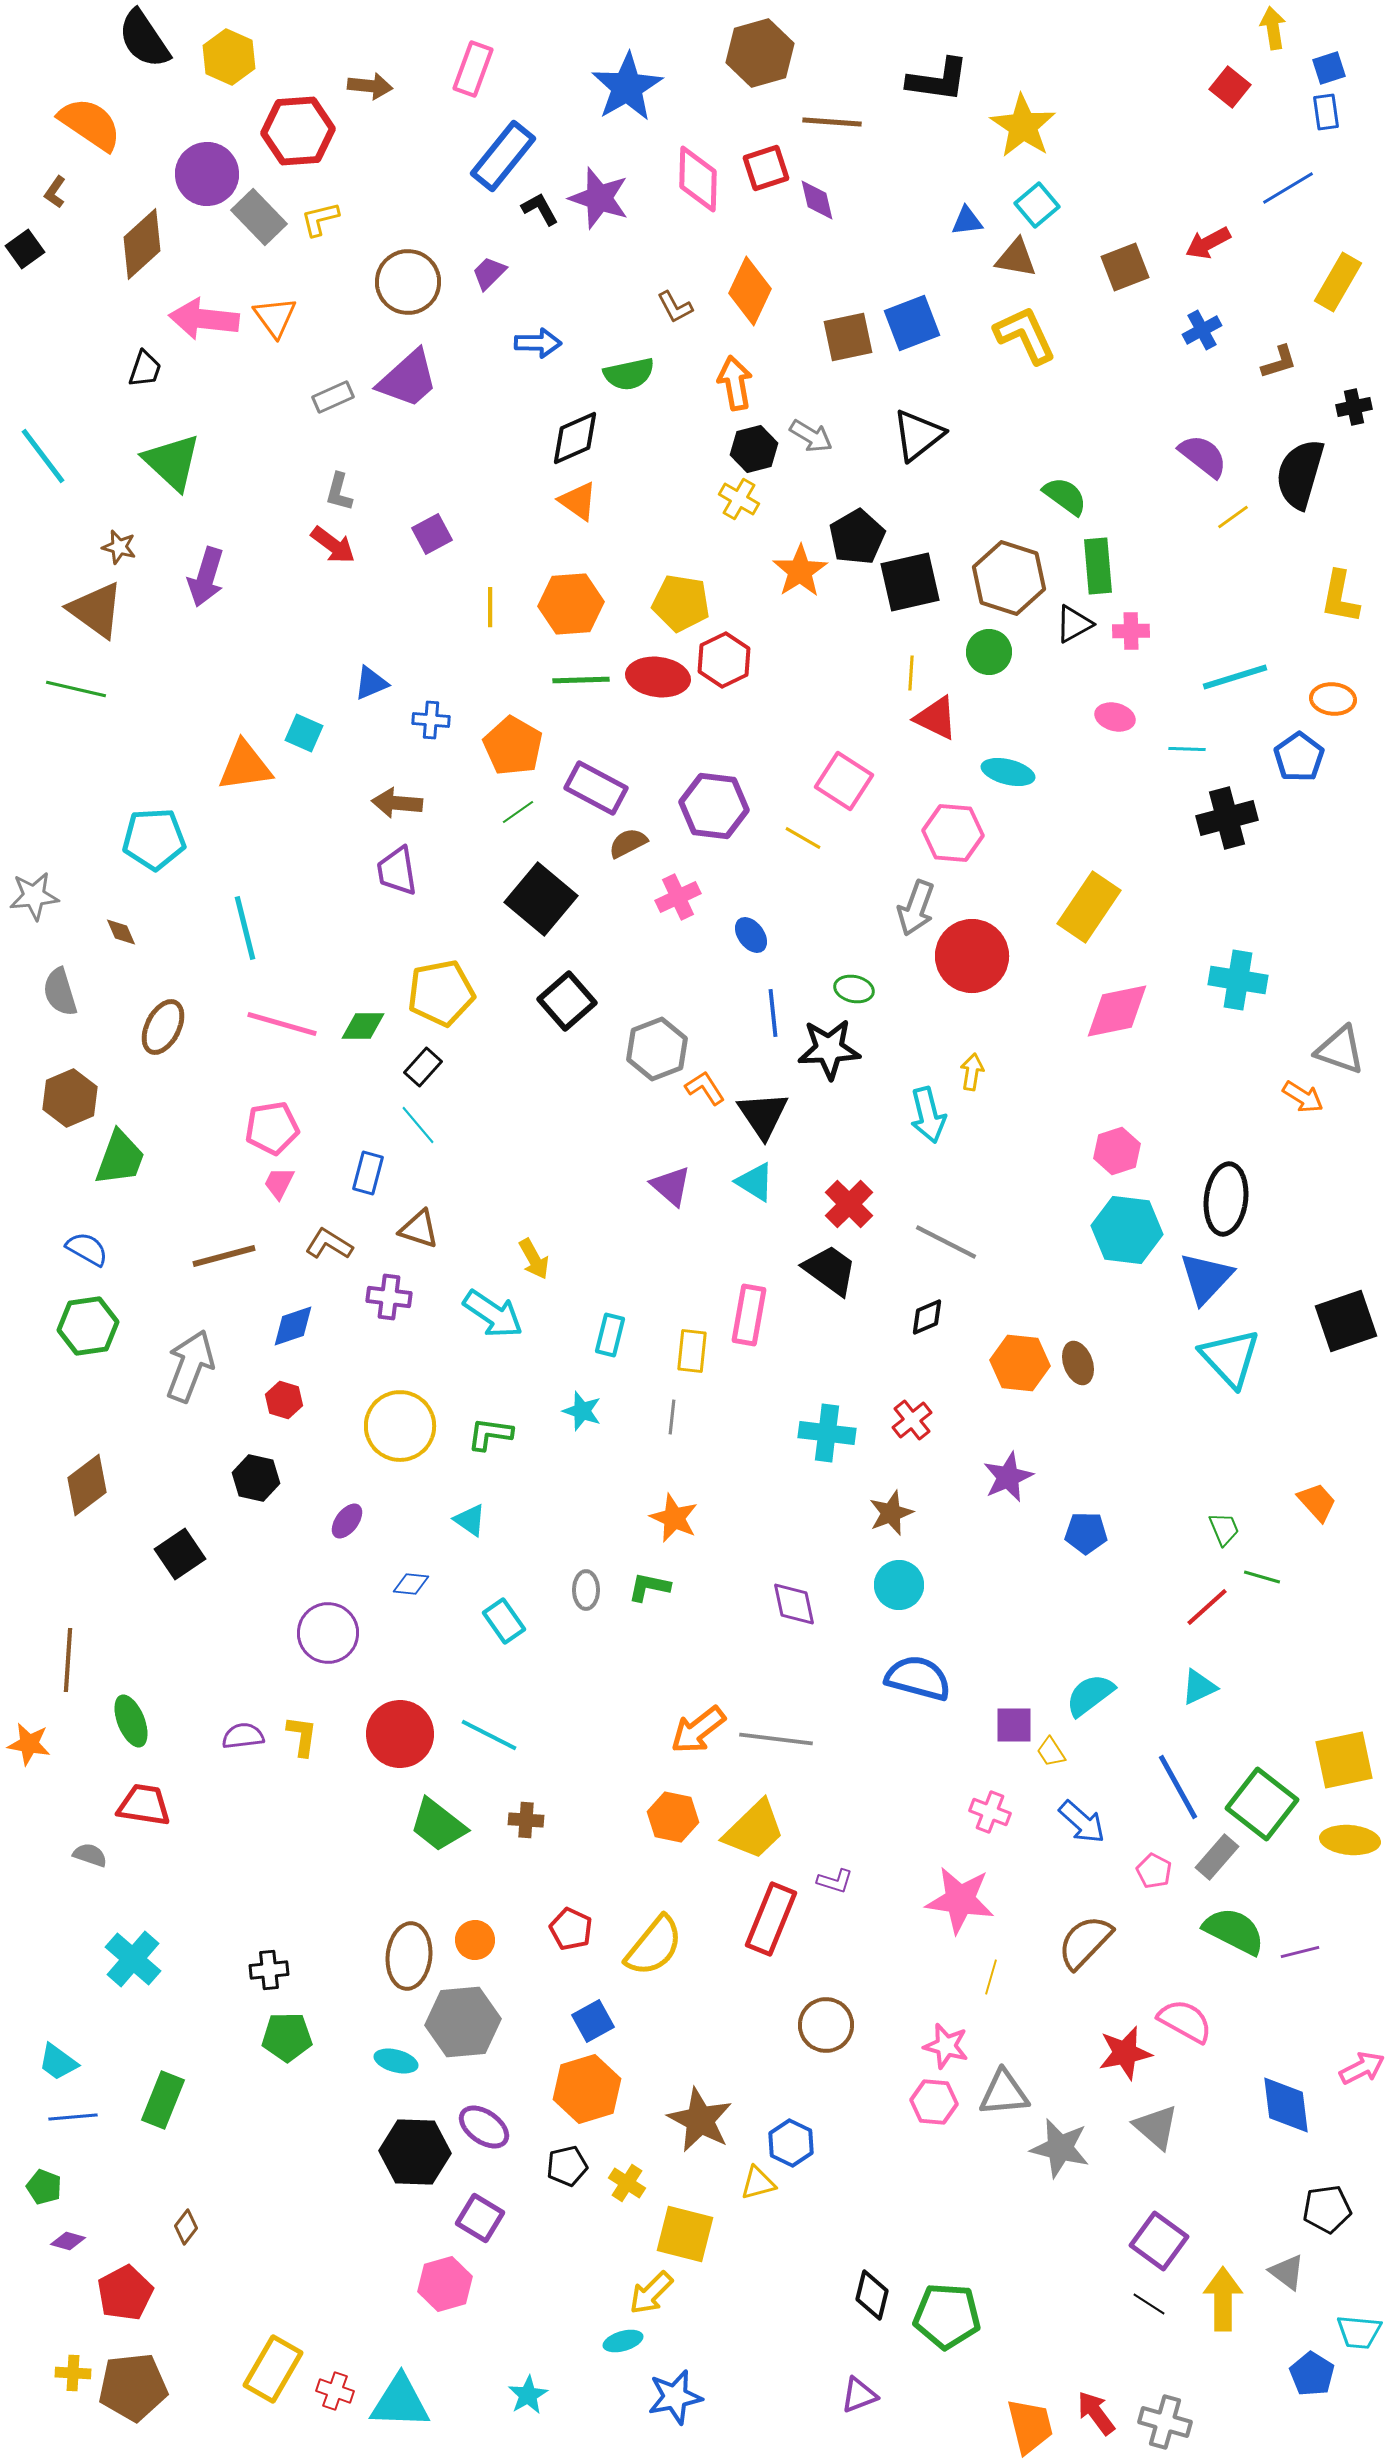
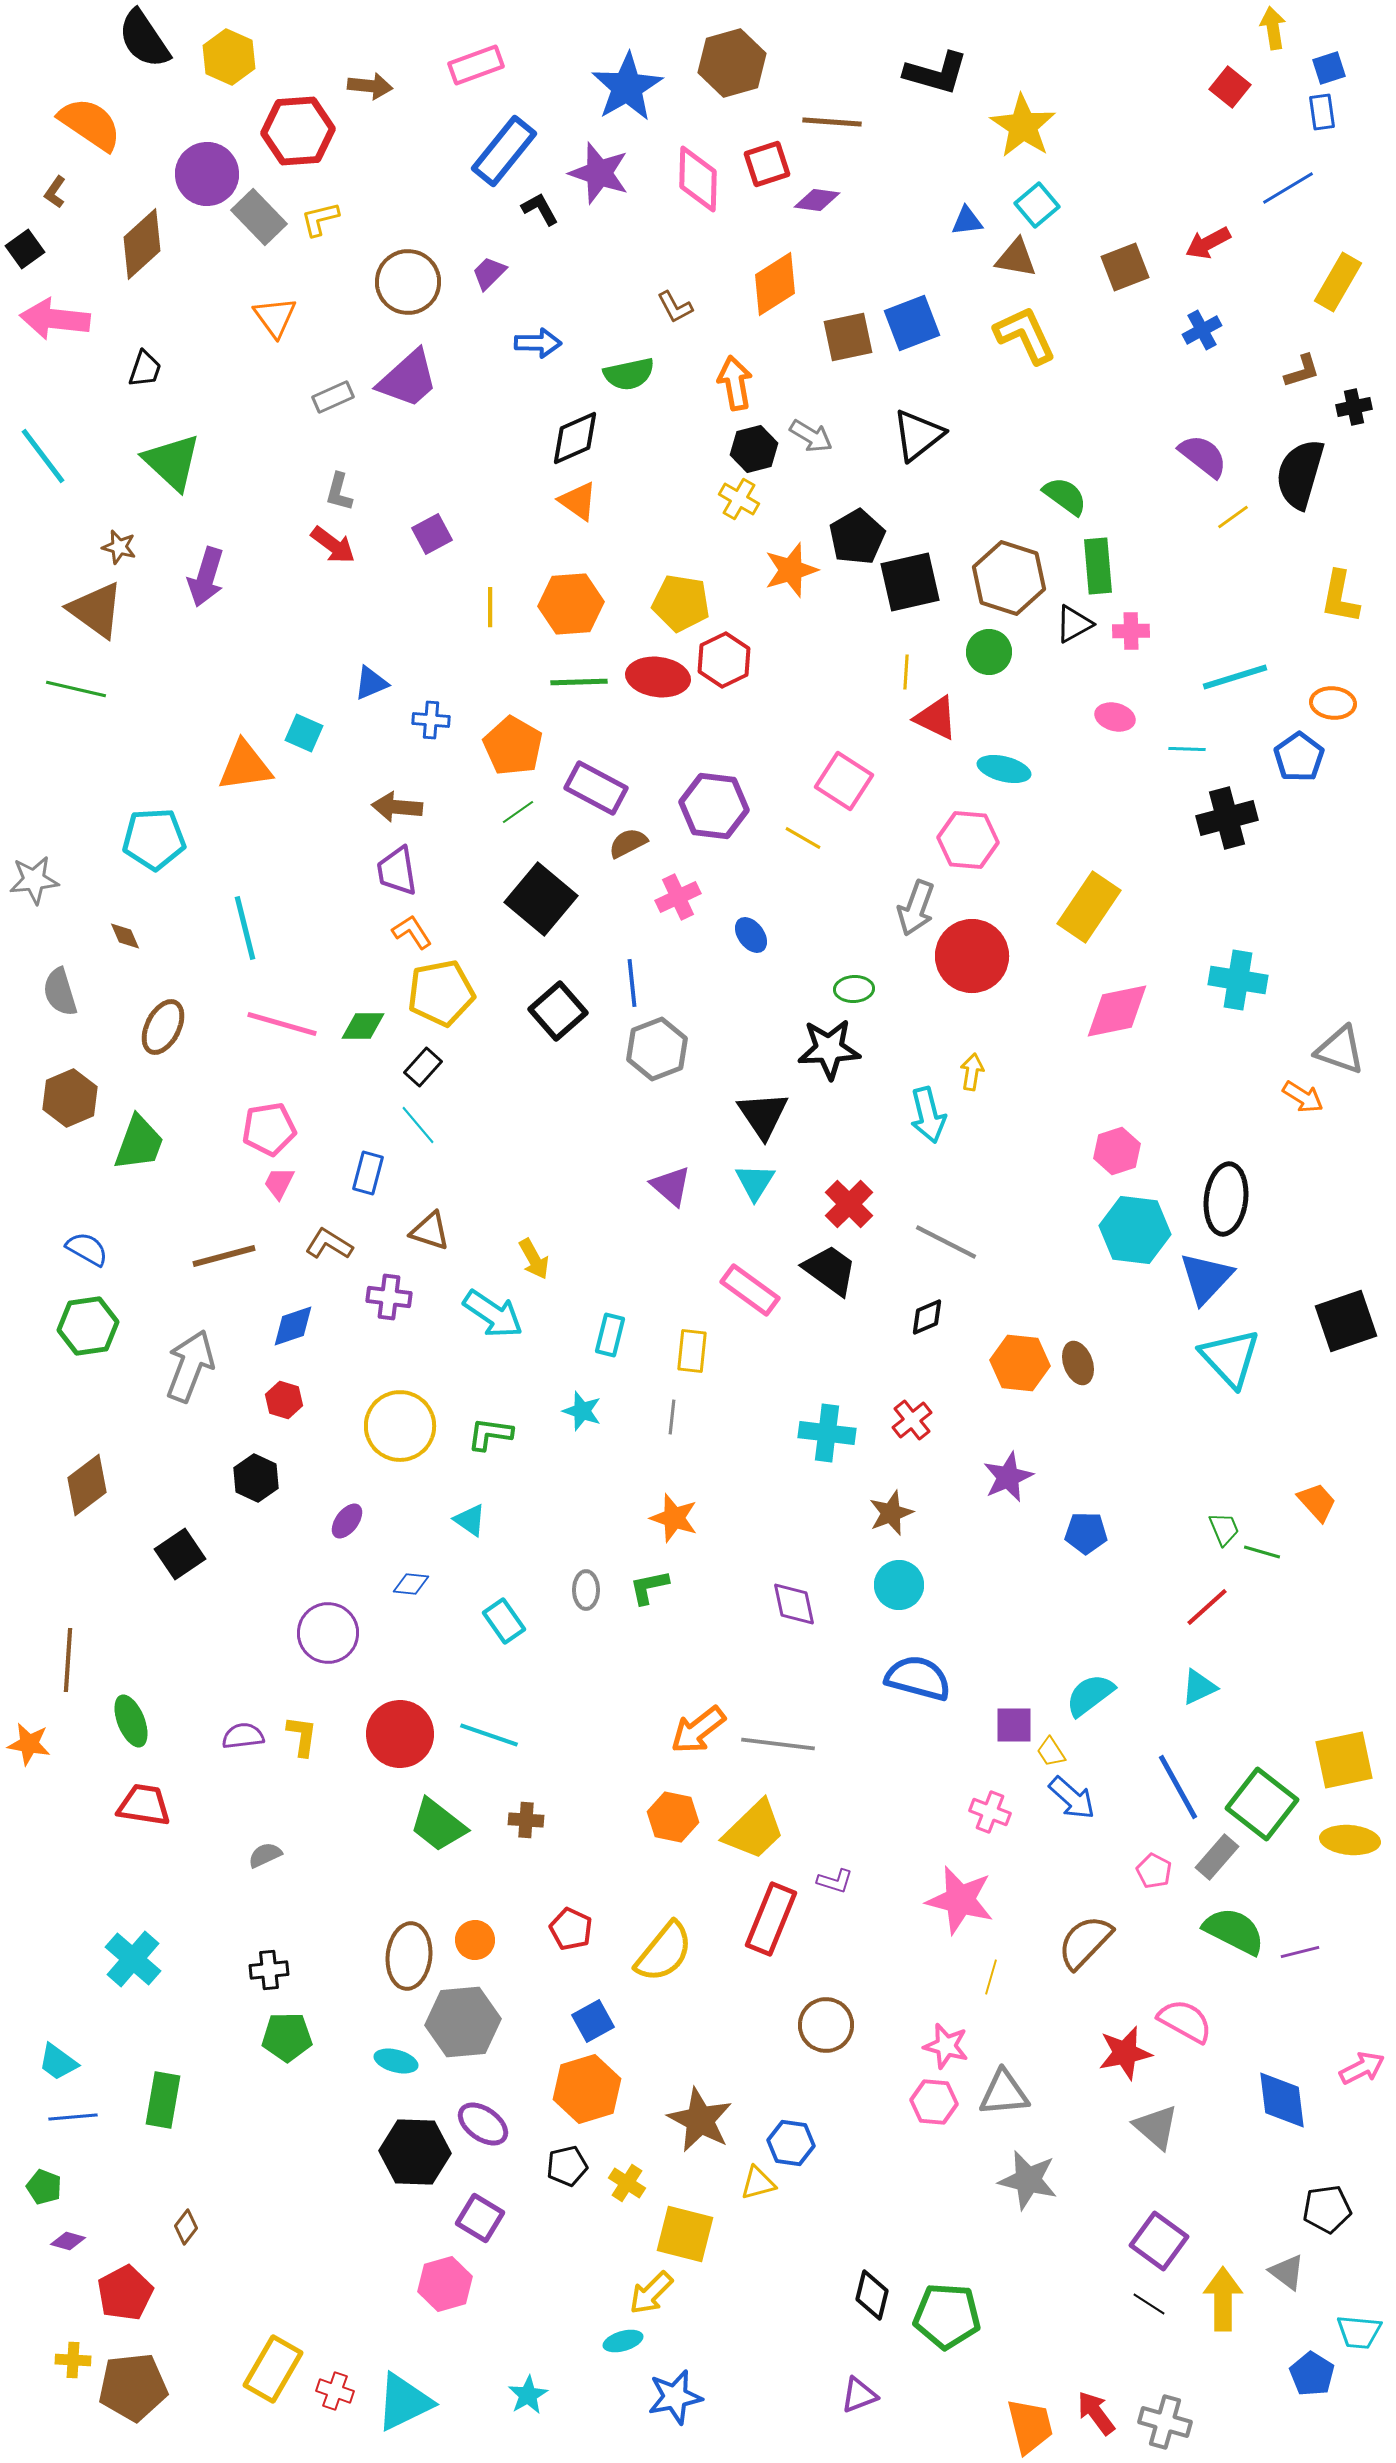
brown hexagon at (760, 53): moved 28 px left, 10 px down
pink rectangle at (473, 69): moved 3 px right, 4 px up; rotated 50 degrees clockwise
black L-shape at (938, 80): moved 2 px left, 7 px up; rotated 8 degrees clockwise
blue rectangle at (1326, 112): moved 4 px left
blue rectangle at (503, 156): moved 1 px right, 5 px up
red square at (766, 168): moved 1 px right, 4 px up
purple star at (599, 198): moved 25 px up
purple diamond at (817, 200): rotated 69 degrees counterclockwise
orange diamond at (750, 291): moved 25 px right, 7 px up; rotated 32 degrees clockwise
pink arrow at (204, 319): moved 149 px left
brown L-shape at (1279, 362): moved 23 px right, 9 px down
orange star at (800, 571): moved 9 px left, 1 px up; rotated 16 degrees clockwise
yellow line at (911, 673): moved 5 px left, 1 px up
green line at (581, 680): moved 2 px left, 2 px down
orange ellipse at (1333, 699): moved 4 px down
cyan ellipse at (1008, 772): moved 4 px left, 3 px up
brown arrow at (397, 803): moved 4 px down
pink hexagon at (953, 833): moved 15 px right, 7 px down
gray star at (34, 896): moved 16 px up
brown diamond at (121, 932): moved 4 px right, 4 px down
green ellipse at (854, 989): rotated 15 degrees counterclockwise
black square at (567, 1001): moved 9 px left, 10 px down
blue line at (773, 1013): moved 141 px left, 30 px up
orange L-shape at (705, 1088): moved 293 px left, 156 px up
pink pentagon at (272, 1128): moved 3 px left, 1 px down
green trapezoid at (120, 1158): moved 19 px right, 15 px up
cyan triangle at (755, 1182): rotated 30 degrees clockwise
brown triangle at (419, 1229): moved 11 px right, 2 px down
cyan hexagon at (1127, 1230): moved 8 px right
pink rectangle at (749, 1315): moved 1 px right, 25 px up; rotated 64 degrees counterclockwise
black hexagon at (256, 1478): rotated 12 degrees clockwise
orange star at (674, 1518): rotated 6 degrees counterclockwise
green line at (1262, 1577): moved 25 px up
green L-shape at (649, 1587): rotated 24 degrees counterclockwise
cyan line at (489, 1735): rotated 8 degrees counterclockwise
gray line at (776, 1739): moved 2 px right, 5 px down
blue arrow at (1082, 1822): moved 10 px left, 24 px up
gray semicircle at (90, 1855): moved 175 px right; rotated 44 degrees counterclockwise
pink star at (960, 1900): rotated 6 degrees clockwise
yellow semicircle at (654, 1946): moved 10 px right, 6 px down
green rectangle at (163, 2100): rotated 12 degrees counterclockwise
blue diamond at (1286, 2105): moved 4 px left, 5 px up
purple ellipse at (484, 2127): moved 1 px left, 3 px up
blue hexagon at (791, 2143): rotated 18 degrees counterclockwise
gray star at (1060, 2148): moved 32 px left, 32 px down
yellow cross at (73, 2373): moved 13 px up
cyan triangle at (400, 2402): moved 4 px right; rotated 28 degrees counterclockwise
